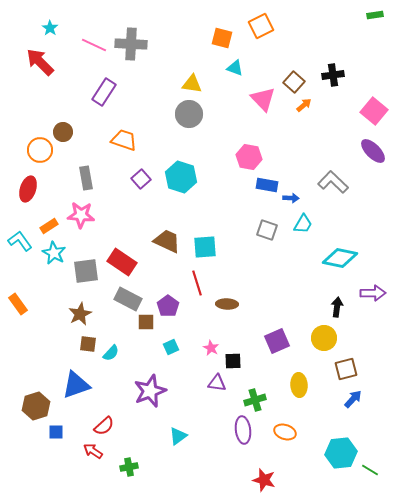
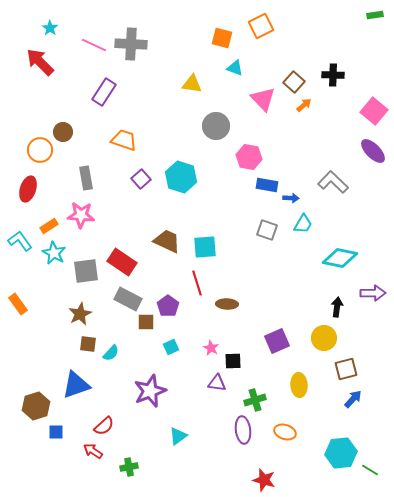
black cross at (333, 75): rotated 10 degrees clockwise
gray circle at (189, 114): moved 27 px right, 12 px down
